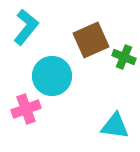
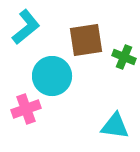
cyan L-shape: rotated 12 degrees clockwise
brown square: moved 5 px left; rotated 15 degrees clockwise
